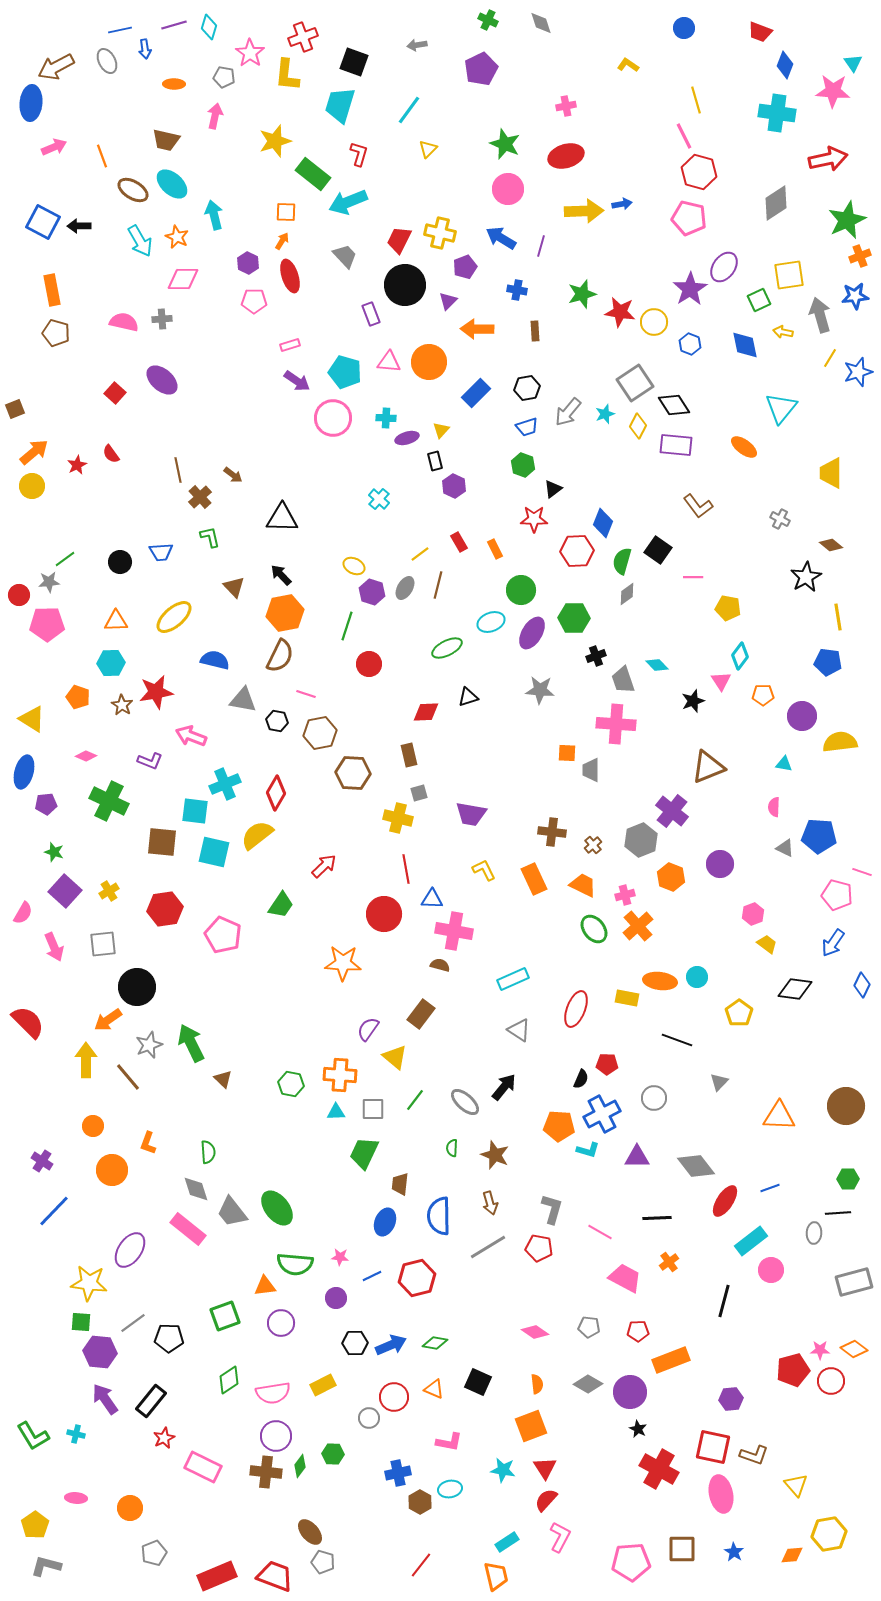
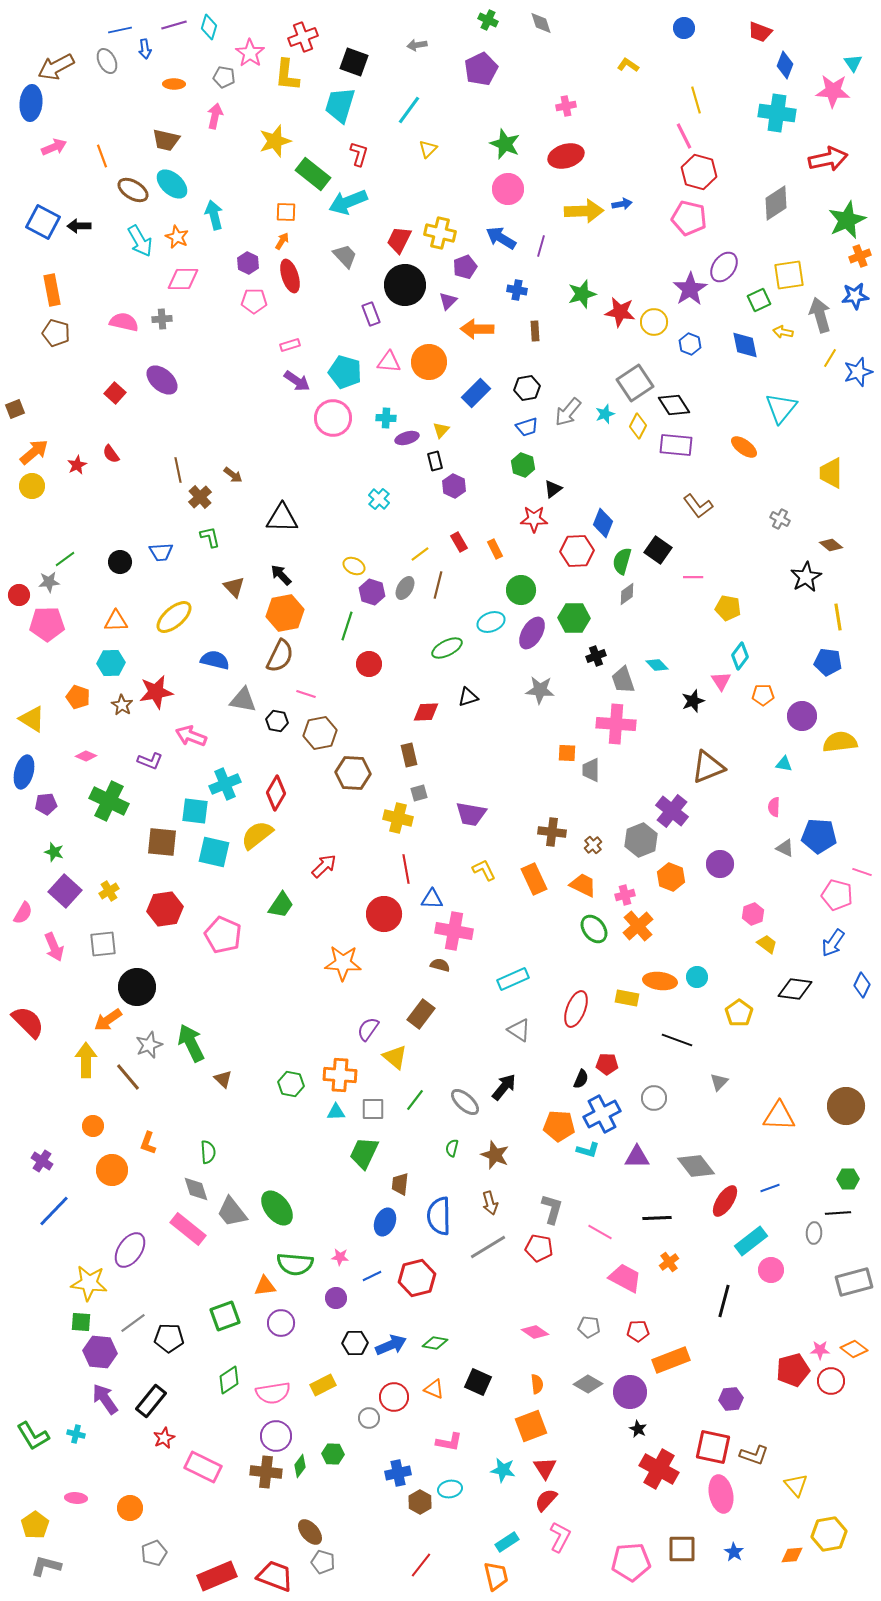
green semicircle at (452, 1148): rotated 12 degrees clockwise
